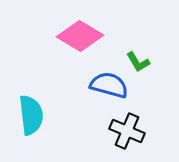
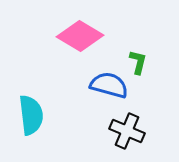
green L-shape: rotated 135 degrees counterclockwise
